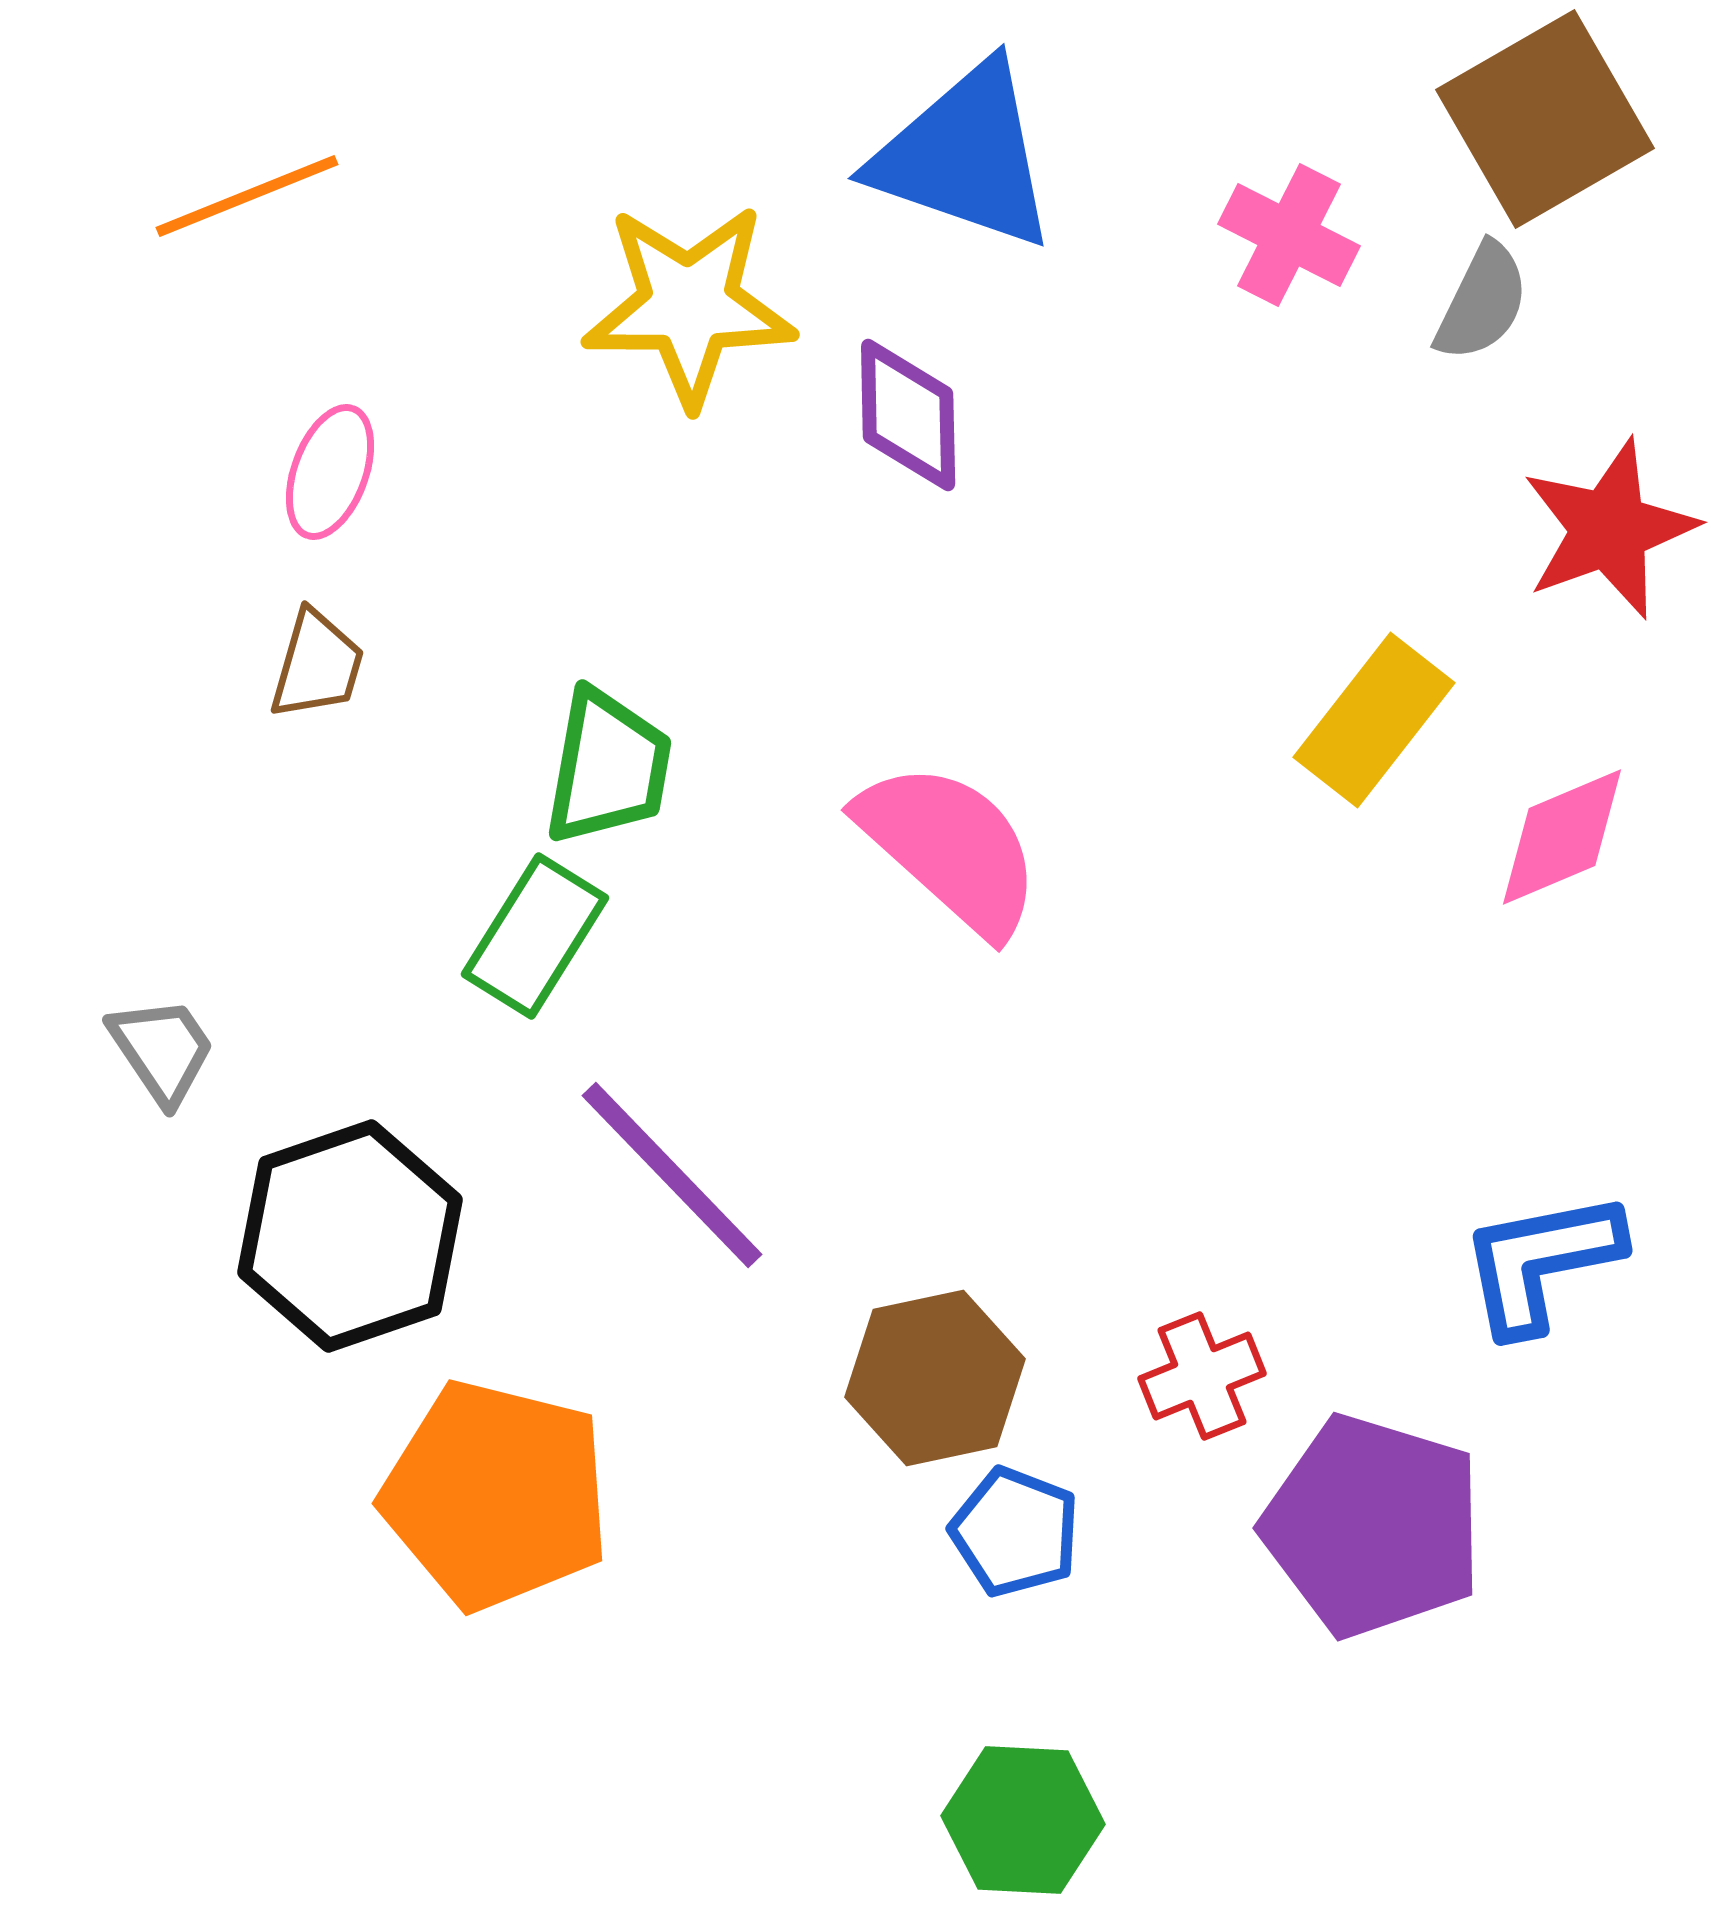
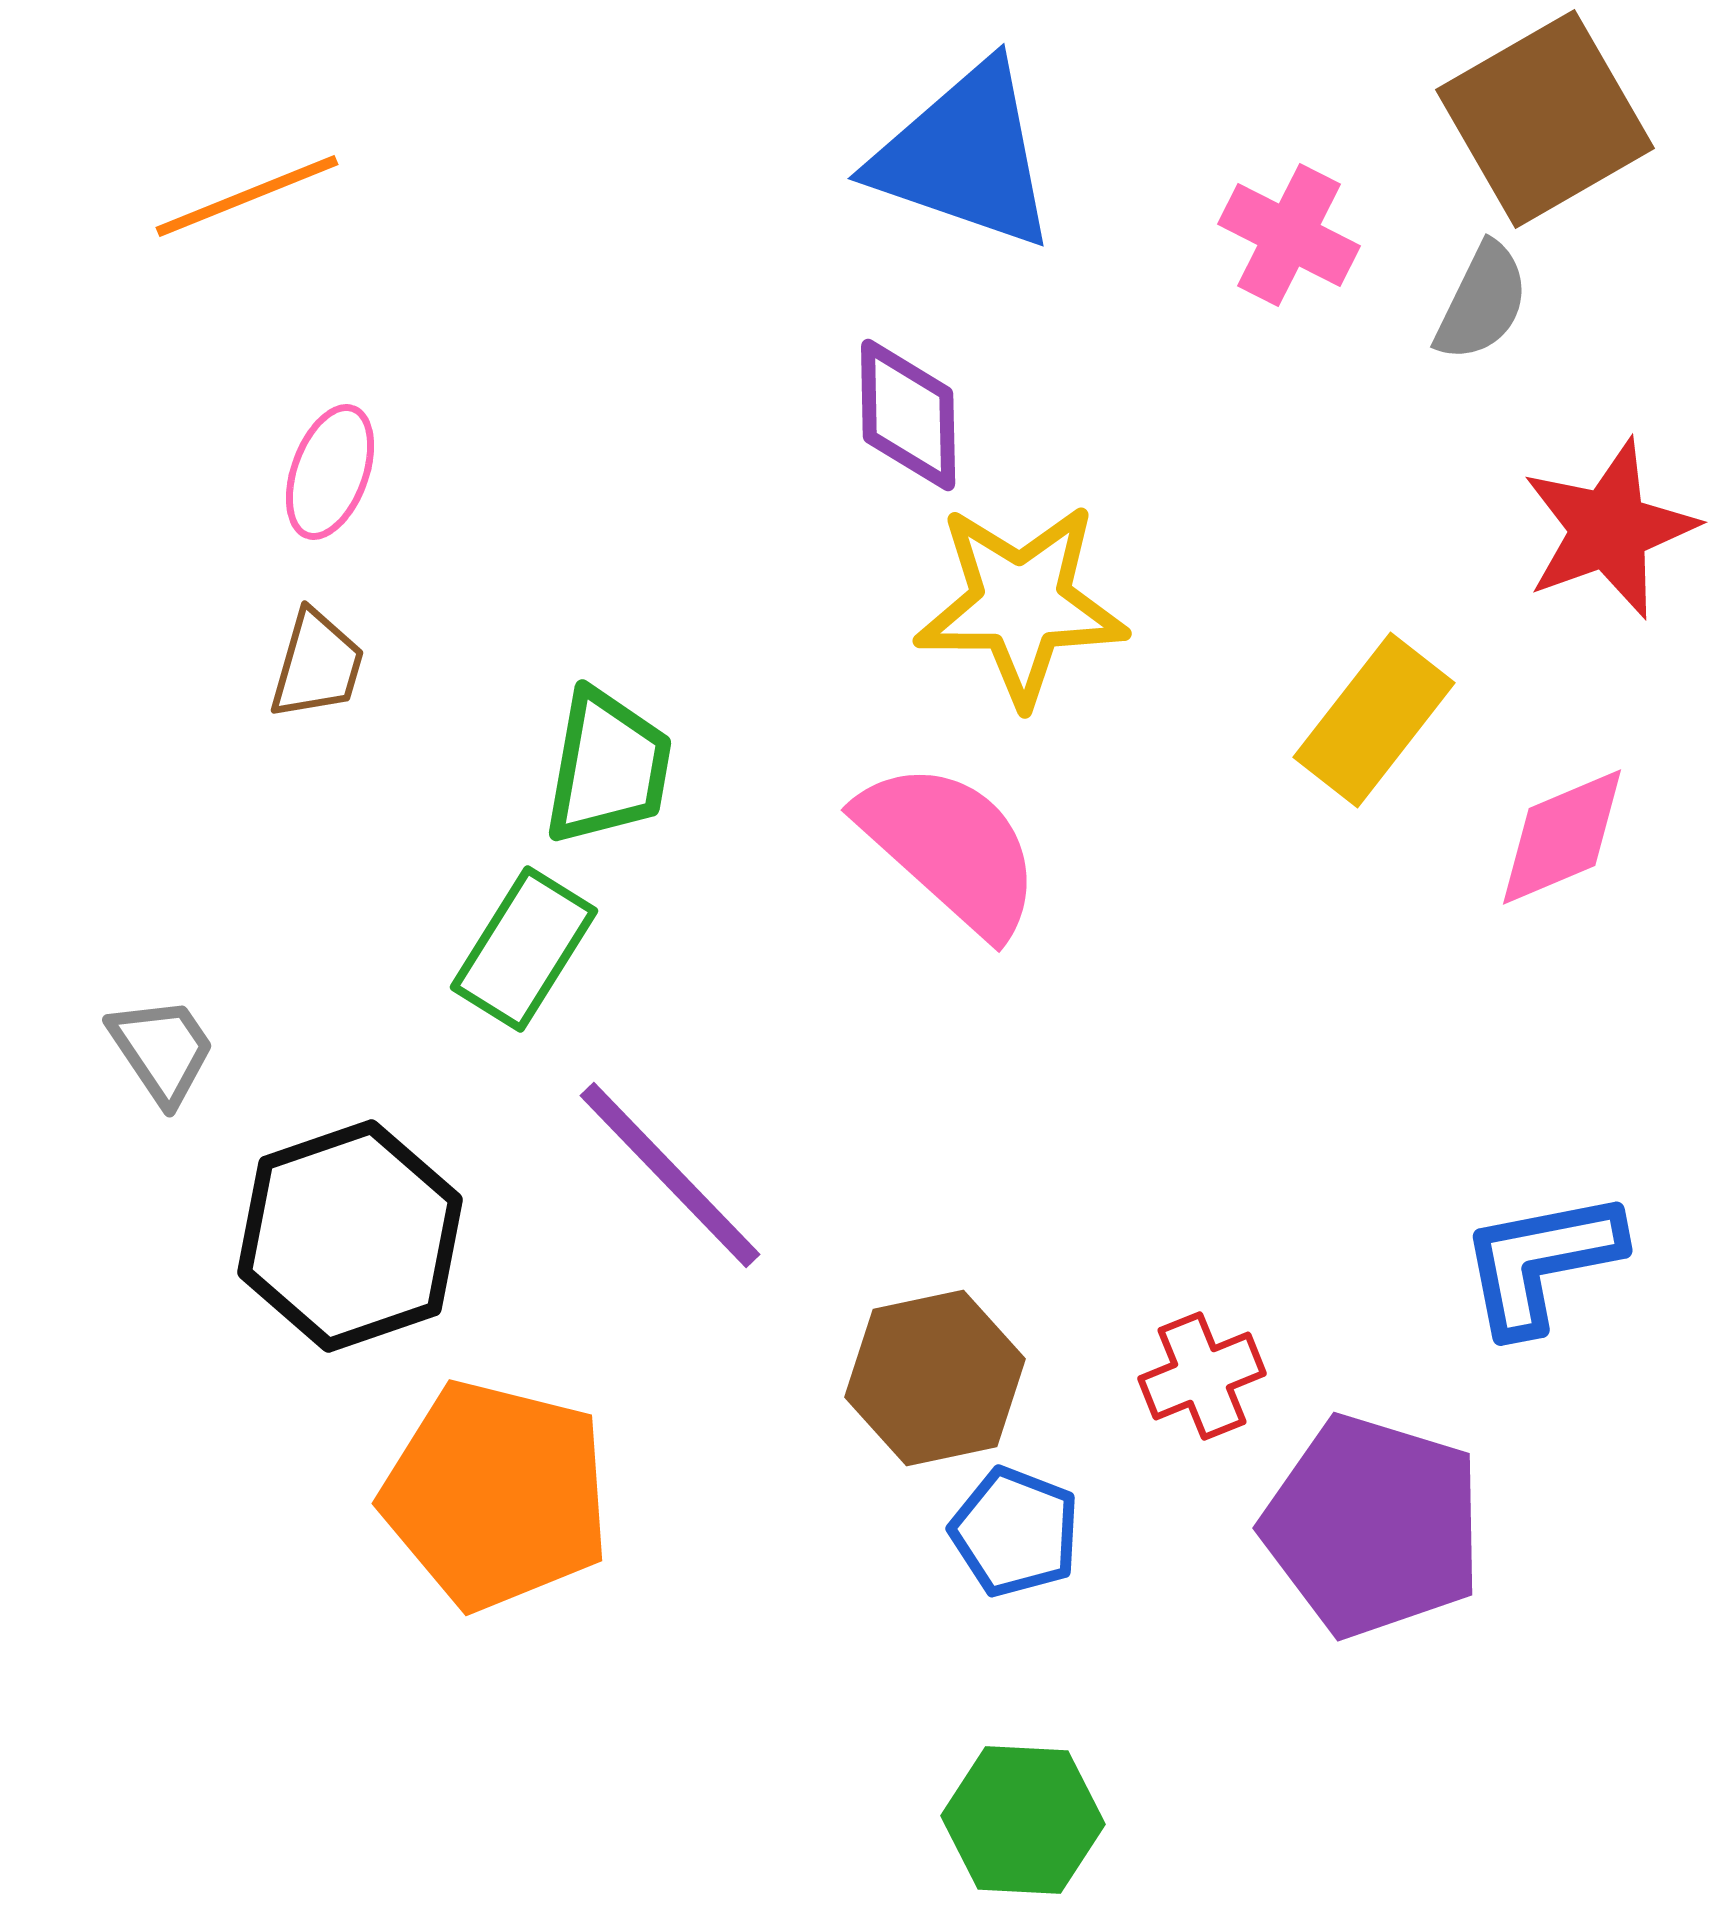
yellow star: moved 332 px right, 299 px down
green rectangle: moved 11 px left, 13 px down
purple line: moved 2 px left
